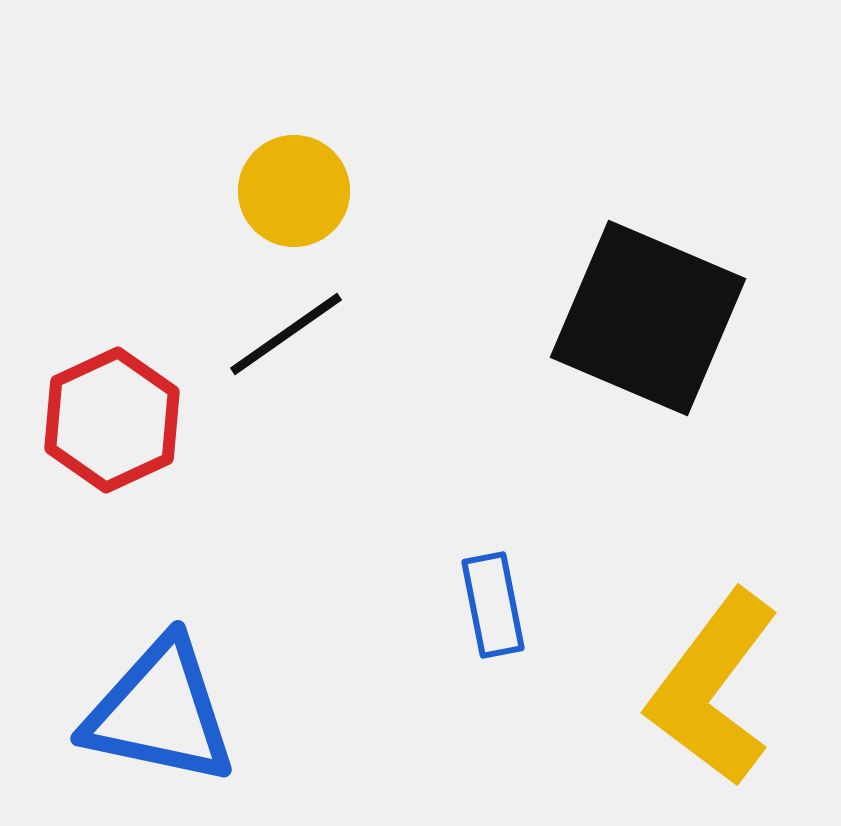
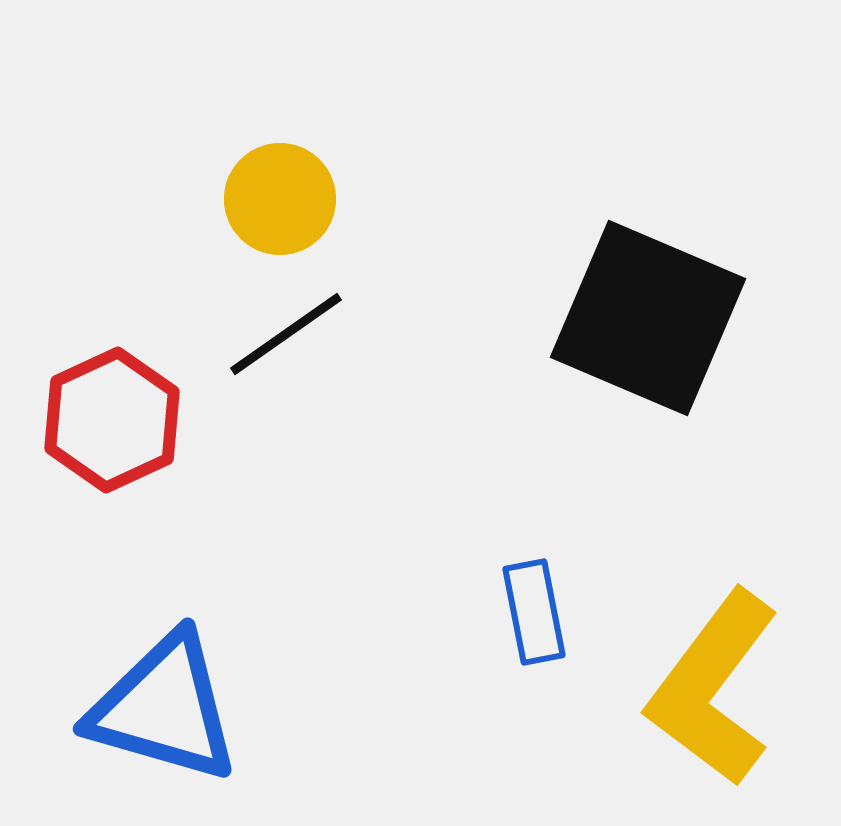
yellow circle: moved 14 px left, 8 px down
blue rectangle: moved 41 px right, 7 px down
blue triangle: moved 4 px right, 4 px up; rotated 4 degrees clockwise
